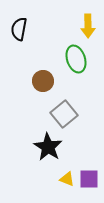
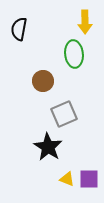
yellow arrow: moved 3 px left, 4 px up
green ellipse: moved 2 px left, 5 px up; rotated 12 degrees clockwise
gray square: rotated 16 degrees clockwise
